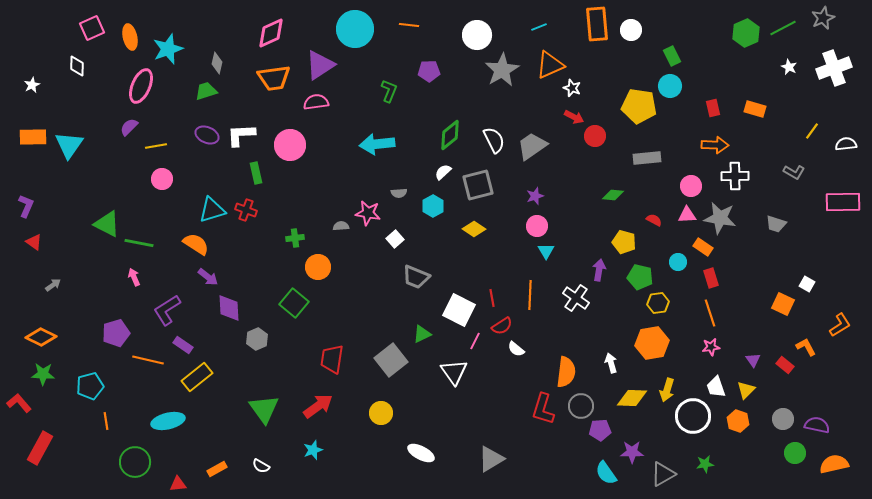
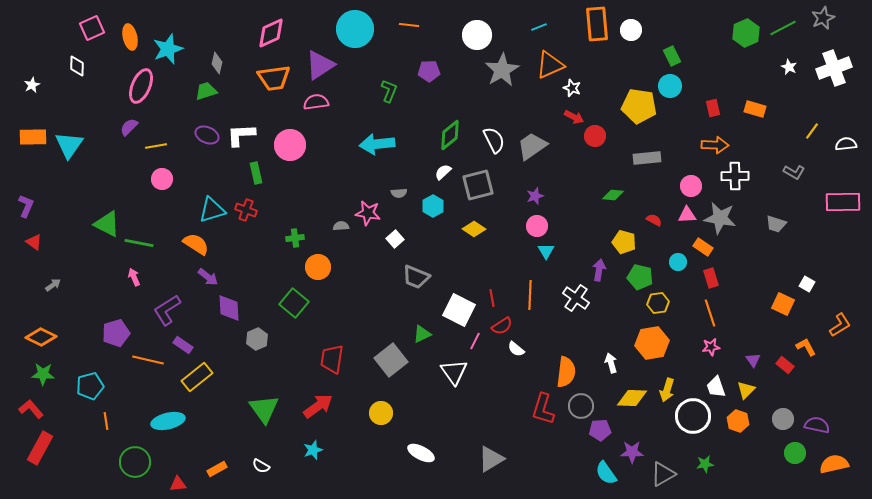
red L-shape at (19, 403): moved 12 px right, 6 px down
